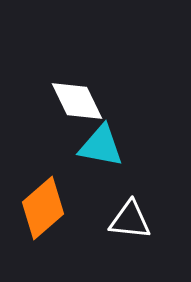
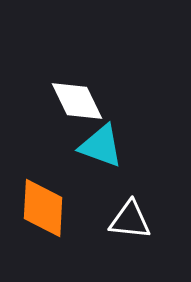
cyan triangle: rotated 9 degrees clockwise
orange diamond: rotated 46 degrees counterclockwise
